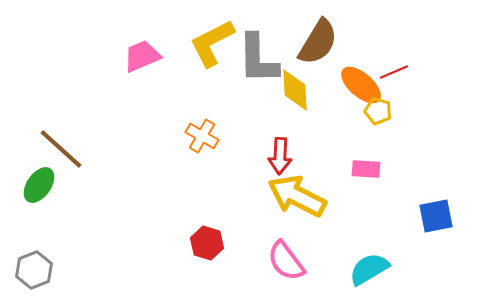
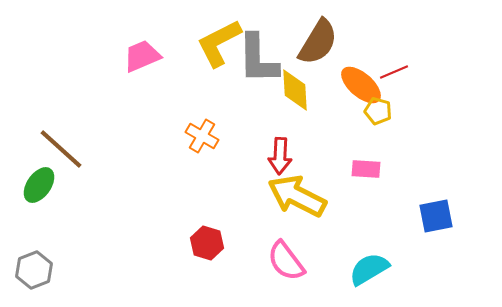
yellow L-shape: moved 7 px right
